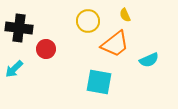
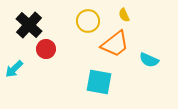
yellow semicircle: moved 1 px left
black cross: moved 10 px right, 3 px up; rotated 36 degrees clockwise
cyan semicircle: rotated 48 degrees clockwise
